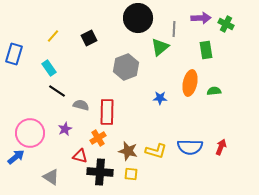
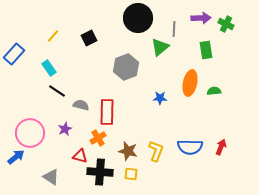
blue rectangle: rotated 25 degrees clockwise
yellow L-shape: rotated 85 degrees counterclockwise
